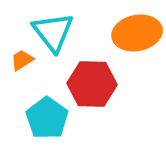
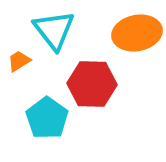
cyan triangle: moved 1 px right, 2 px up
orange trapezoid: moved 3 px left, 1 px down
